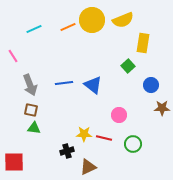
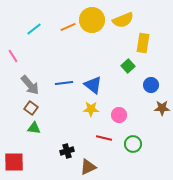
cyan line: rotated 14 degrees counterclockwise
gray arrow: rotated 20 degrees counterclockwise
brown square: moved 2 px up; rotated 24 degrees clockwise
yellow star: moved 7 px right, 25 px up
